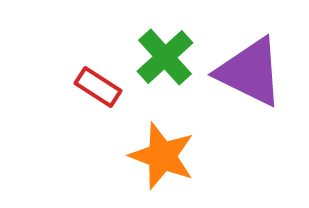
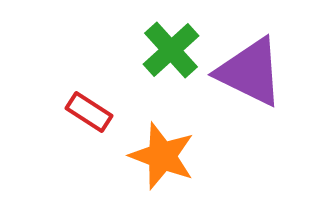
green cross: moved 6 px right, 7 px up
red rectangle: moved 9 px left, 25 px down
